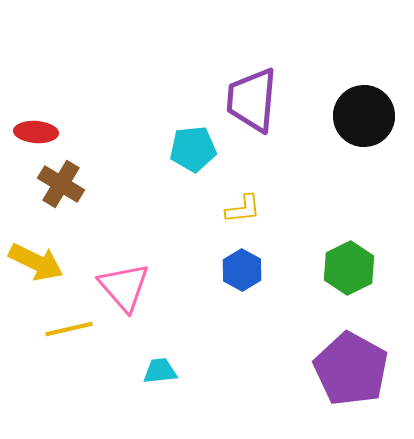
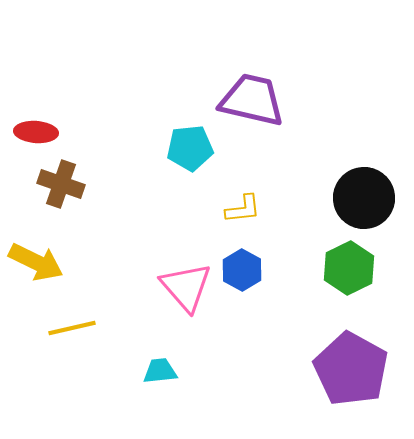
purple trapezoid: rotated 98 degrees clockwise
black circle: moved 82 px down
cyan pentagon: moved 3 px left, 1 px up
brown cross: rotated 12 degrees counterclockwise
pink triangle: moved 62 px right
yellow line: moved 3 px right, 1 px up
